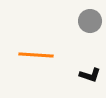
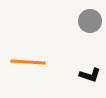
orange line: moved 8 px left, 7 px down
